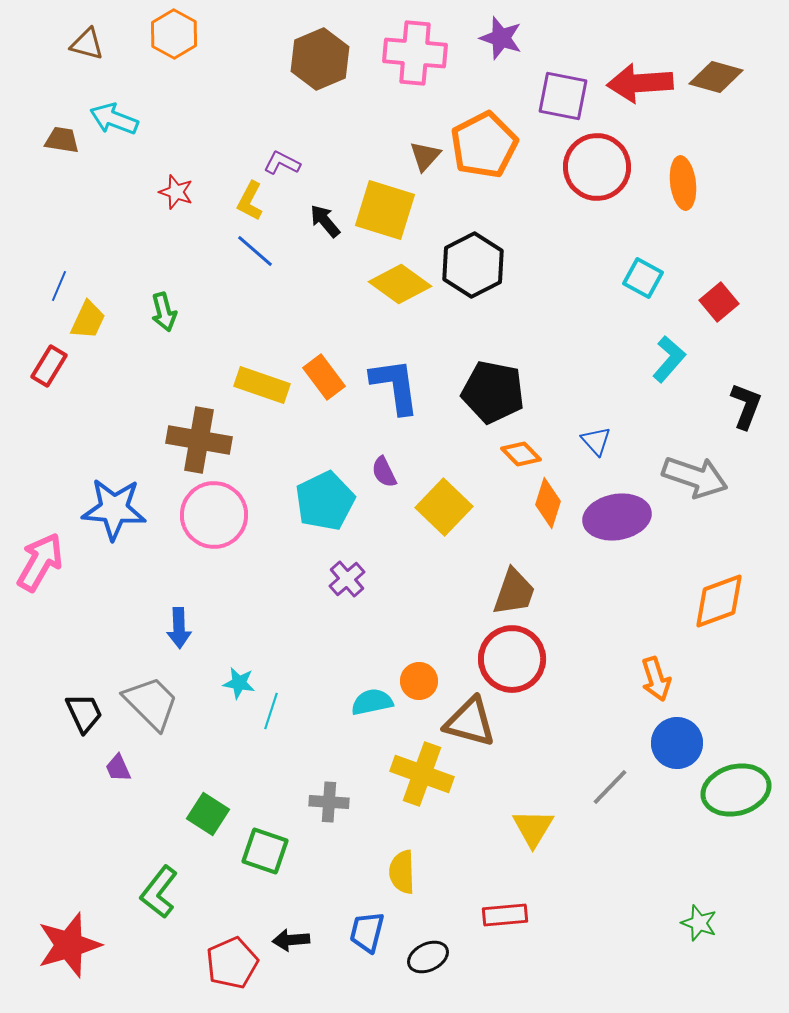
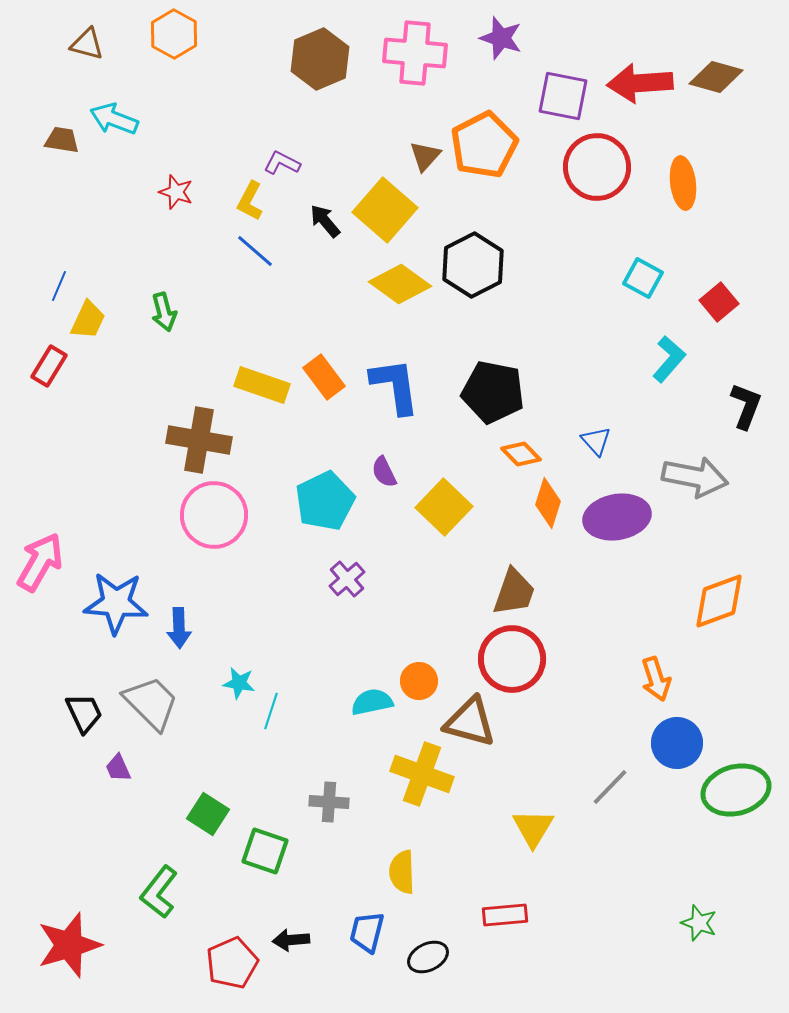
yellow square at (385, 210): rotated 24 degrees clockwise
gray arrow at (695, 477): rotated 8 degrees counterclockwise
blue star at (114, 509): moved 2 px right, 94 px down
